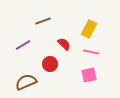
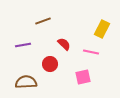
yellow rectangle: moved 13 px right
purple line: rotated 21 degrees clockwise
pink square: moved 6 px left, 2 px down
brown semicircle: rotated 20 degrees clockwise
